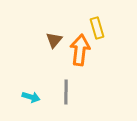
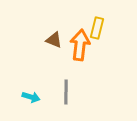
yellow rectangle: rotated 30 degrees clockwise
brown triangle: rotated 48 degrees counterclockwise
orange arrow: moved 5 px up
